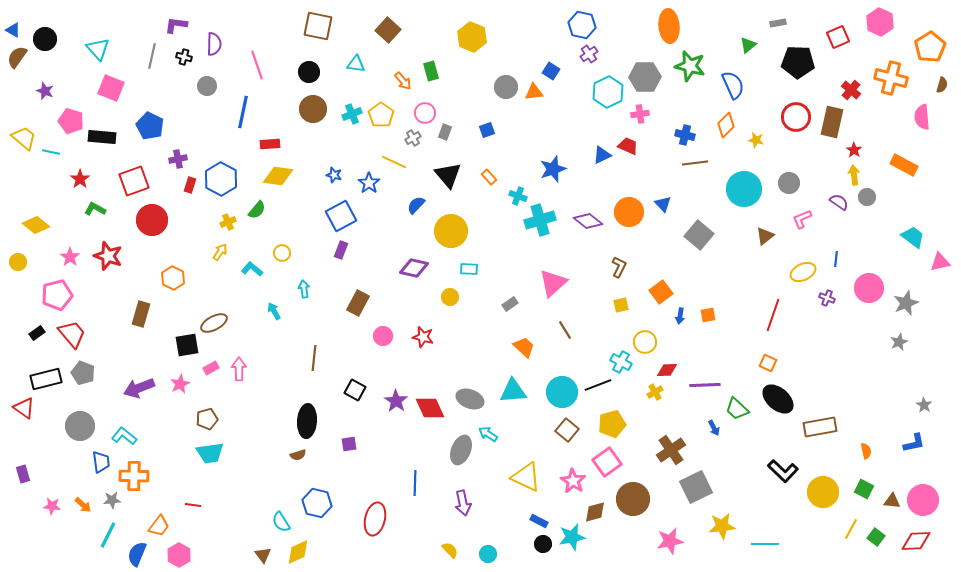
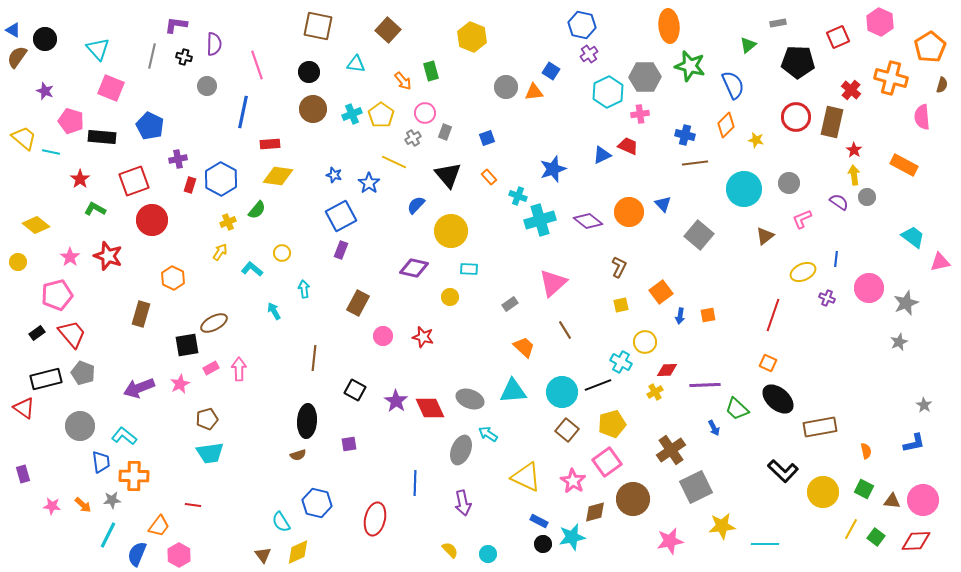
blue square at (487, 130): moved 8 px down
